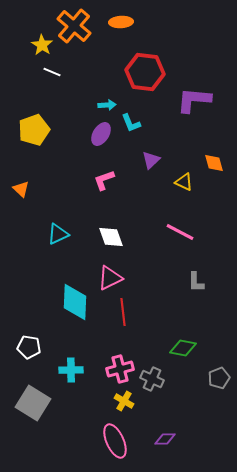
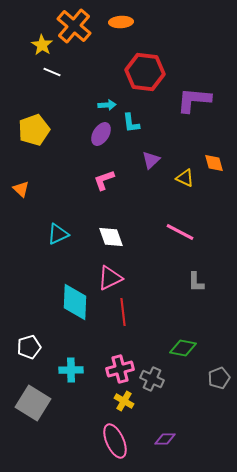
cyan L-shape: rotated 15 degrees clockwise
yellow triangle: moved 1 px right, 4 px up
white pentagon: rotated 25 degrees counterclockwise
